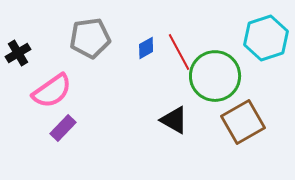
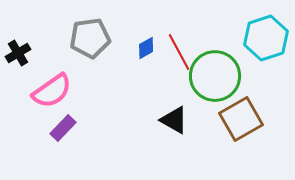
brown square: moved 2 px left, 3 px up
